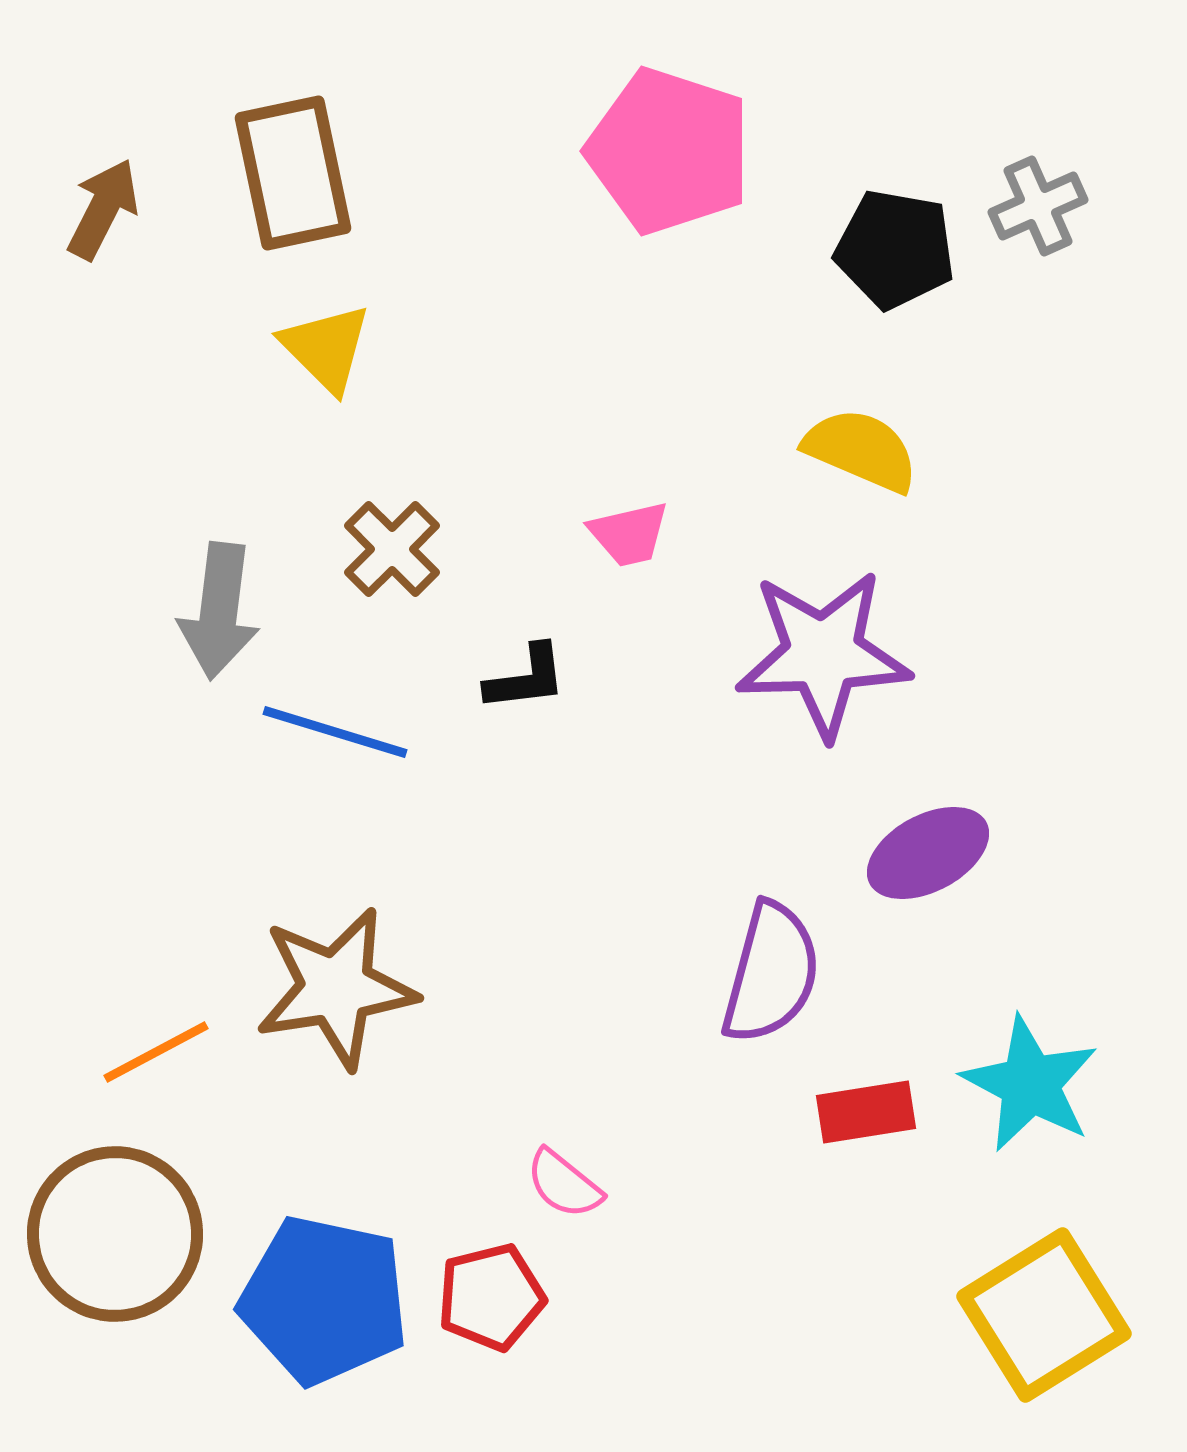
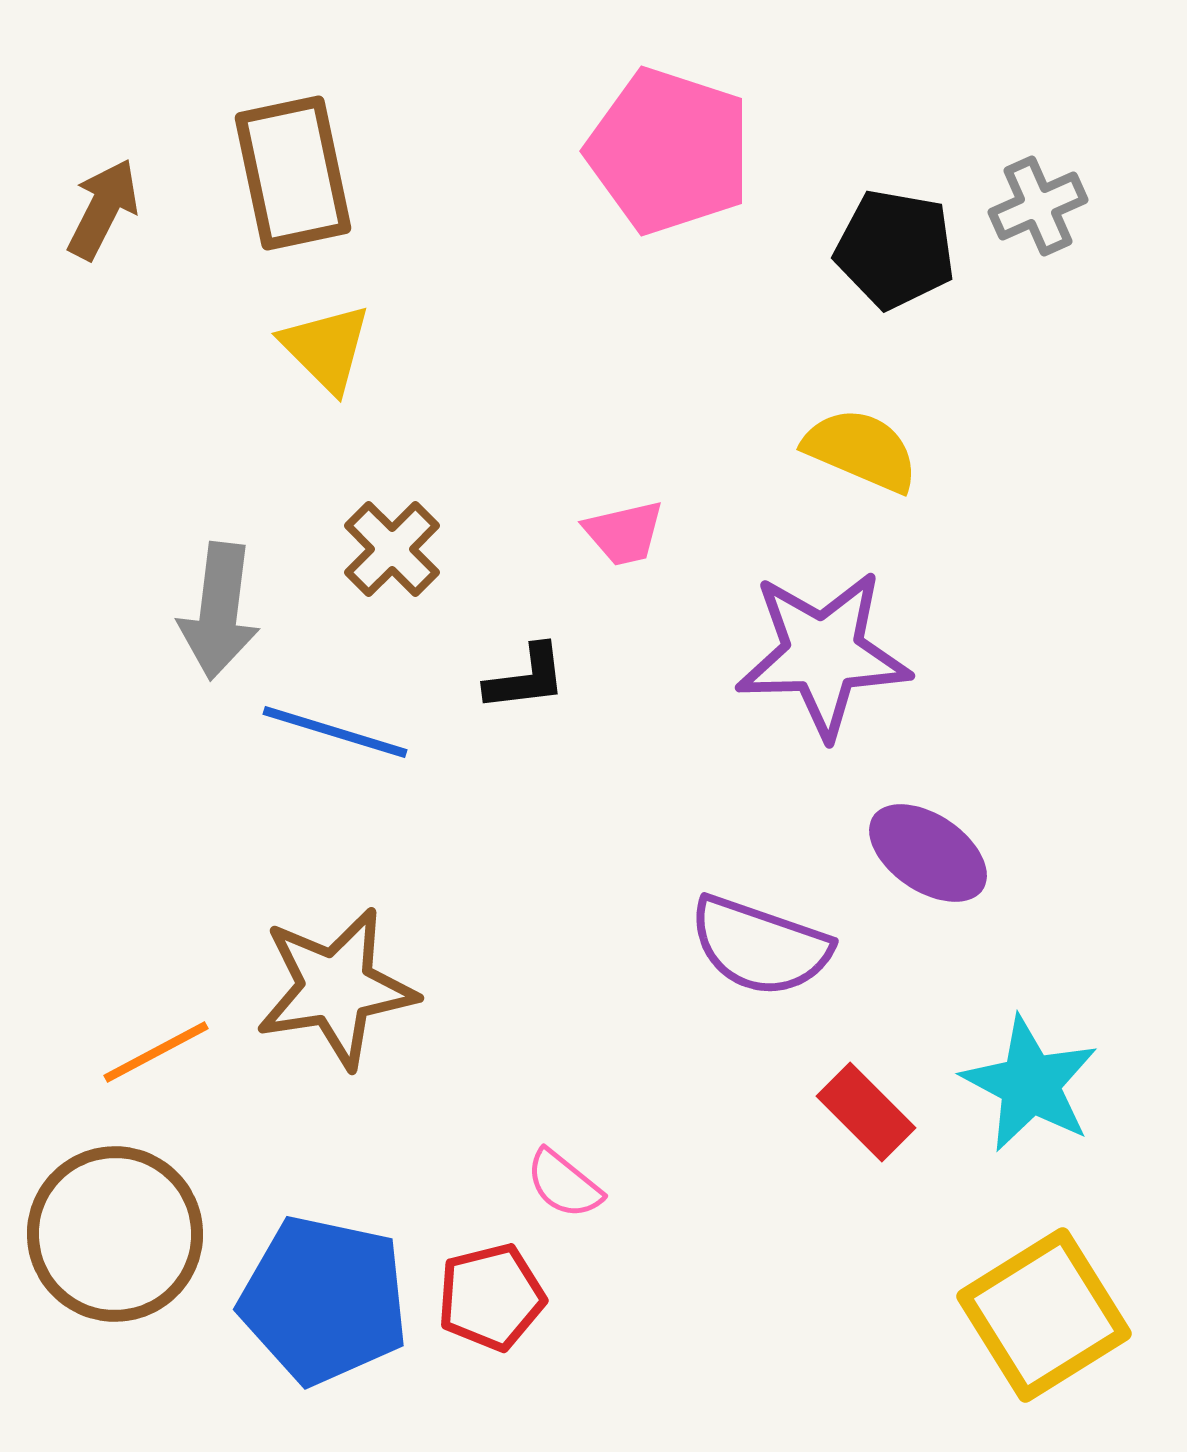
pink trapezoid: moved 5 px left, 1 px up
purple ellipse: rotated 62 degrees clockwise
purple semicircle: moved 11 px left, 27 px up; rotated 94 degrees clockwise
red rectangle: rotated 54 degrees clockwise
